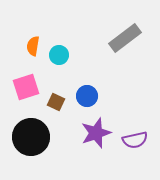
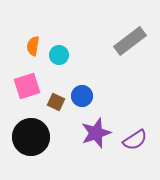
gray rectangle: moved 5 px right, 3 px down
pink square: moved 1 px right, 1 px up
blue circle: moved 5 px left
purple semicircle: rotated 20 degrees counterclockwise
